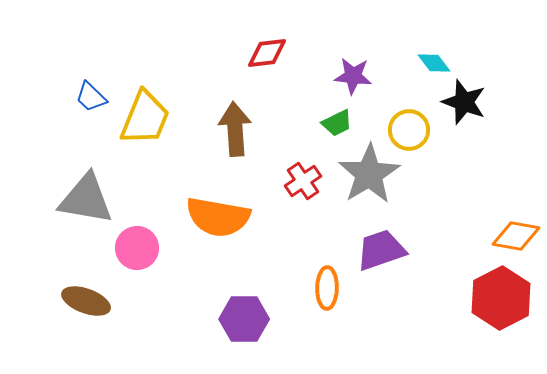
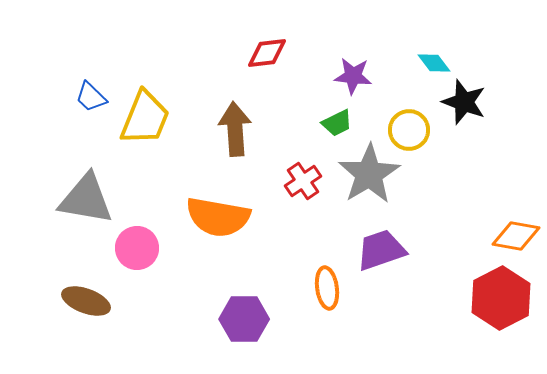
orange ellipse: rotated 9 degrees counterclockwise
